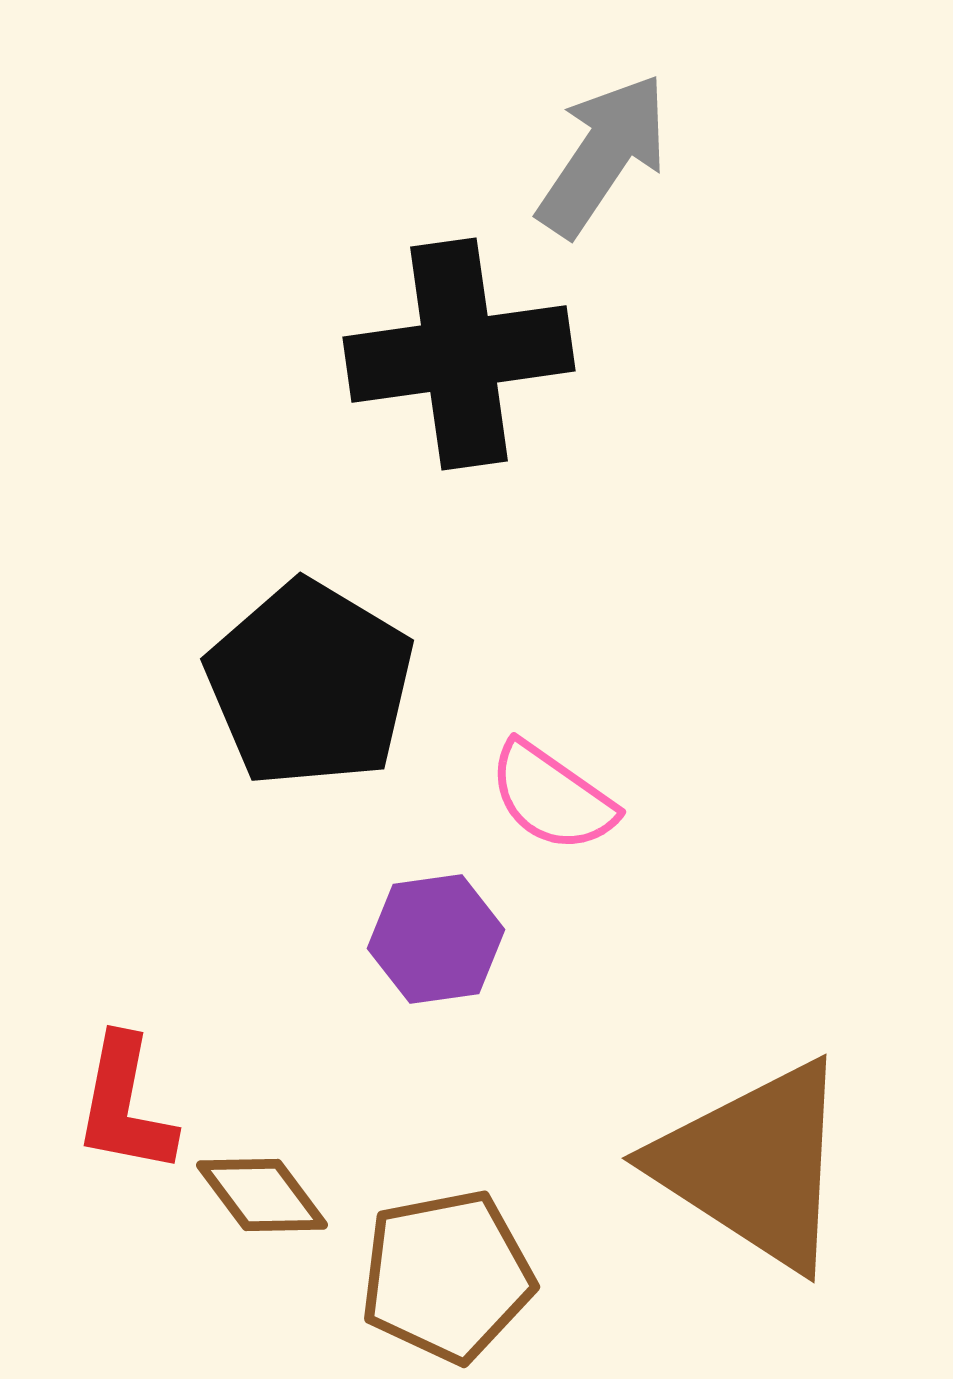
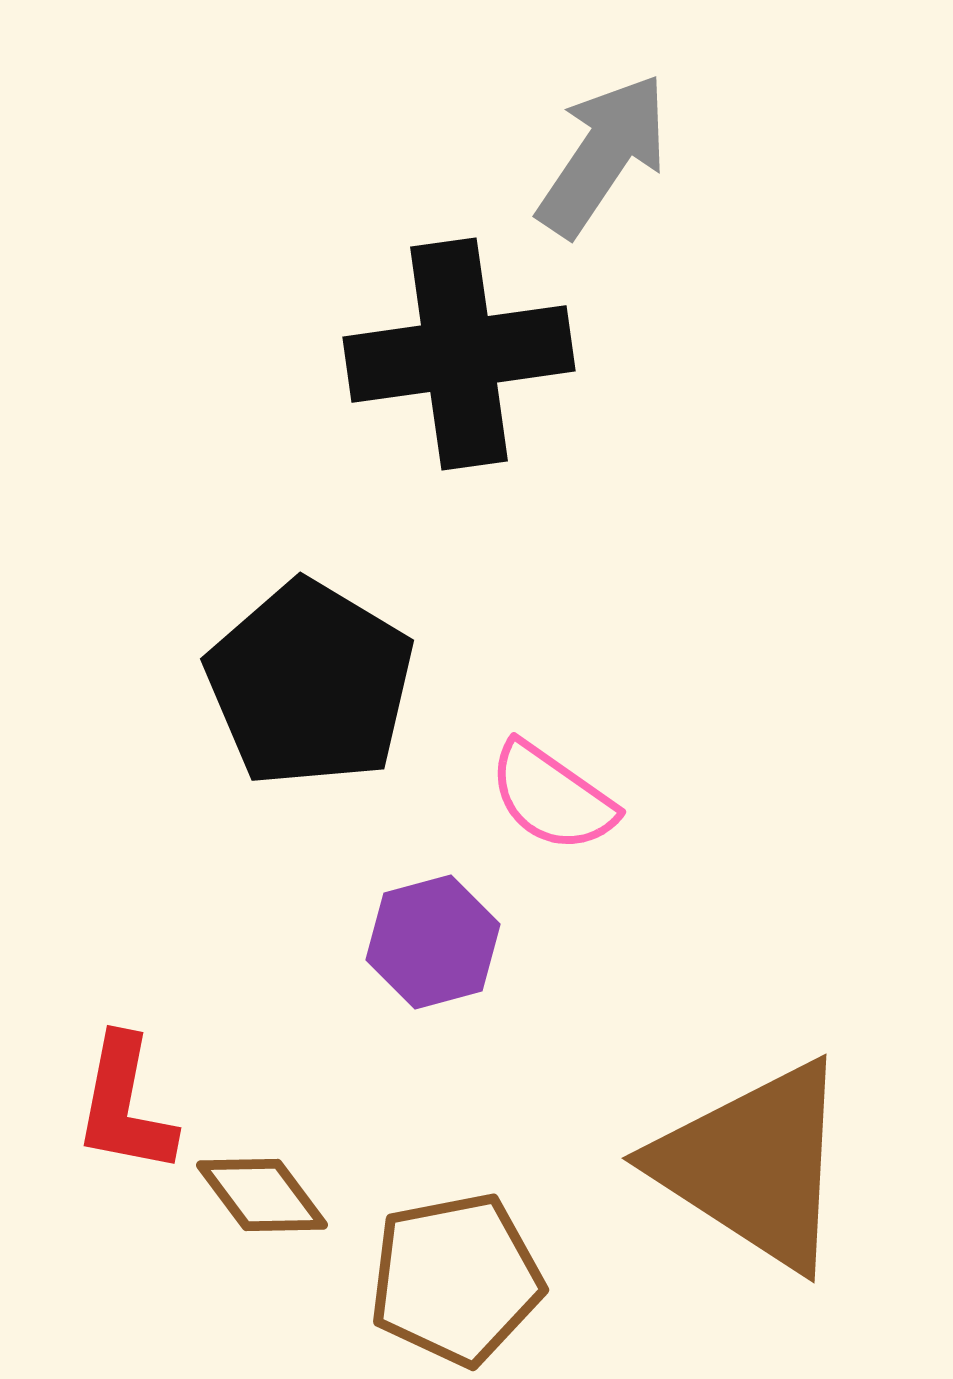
purple hexagon: moved 3 px left, 3 px down; rotated 7 degrees counterclockwise
brown pentagon: moved 9 px right, 3 px down
